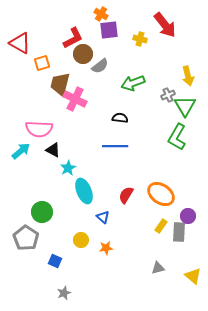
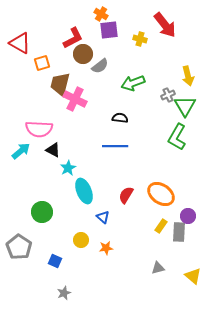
gray pentagon: moved 7 px left, 9 px down
